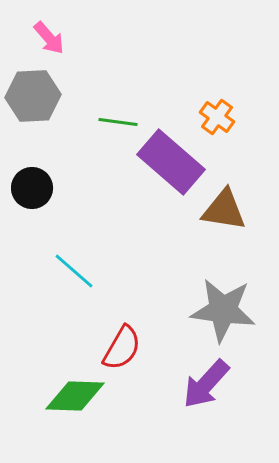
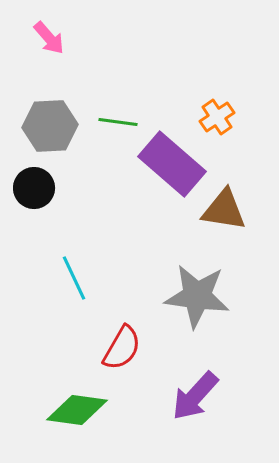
gray hexagon: moved 17 px right, 30 px down
orange cross: rotated 20 degrees clockwise
purple rectangle: moved 1 px right, 2 px down
black circle: moved 2 px right
cyan line: moved 7 px down; rotated 24 degrees clockwise
gray star: moved 26 px left, 14 px up
purple arrow: moved 11 px left, 12 px down
green diamond: moved 2 px right, 14 px down; rotated 6 degrees clockwise
